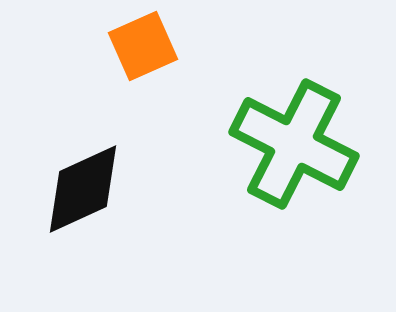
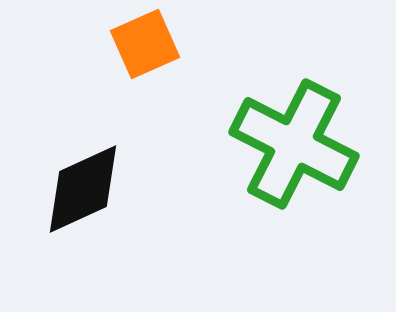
orange square: moved 2 px right, 2 px up
